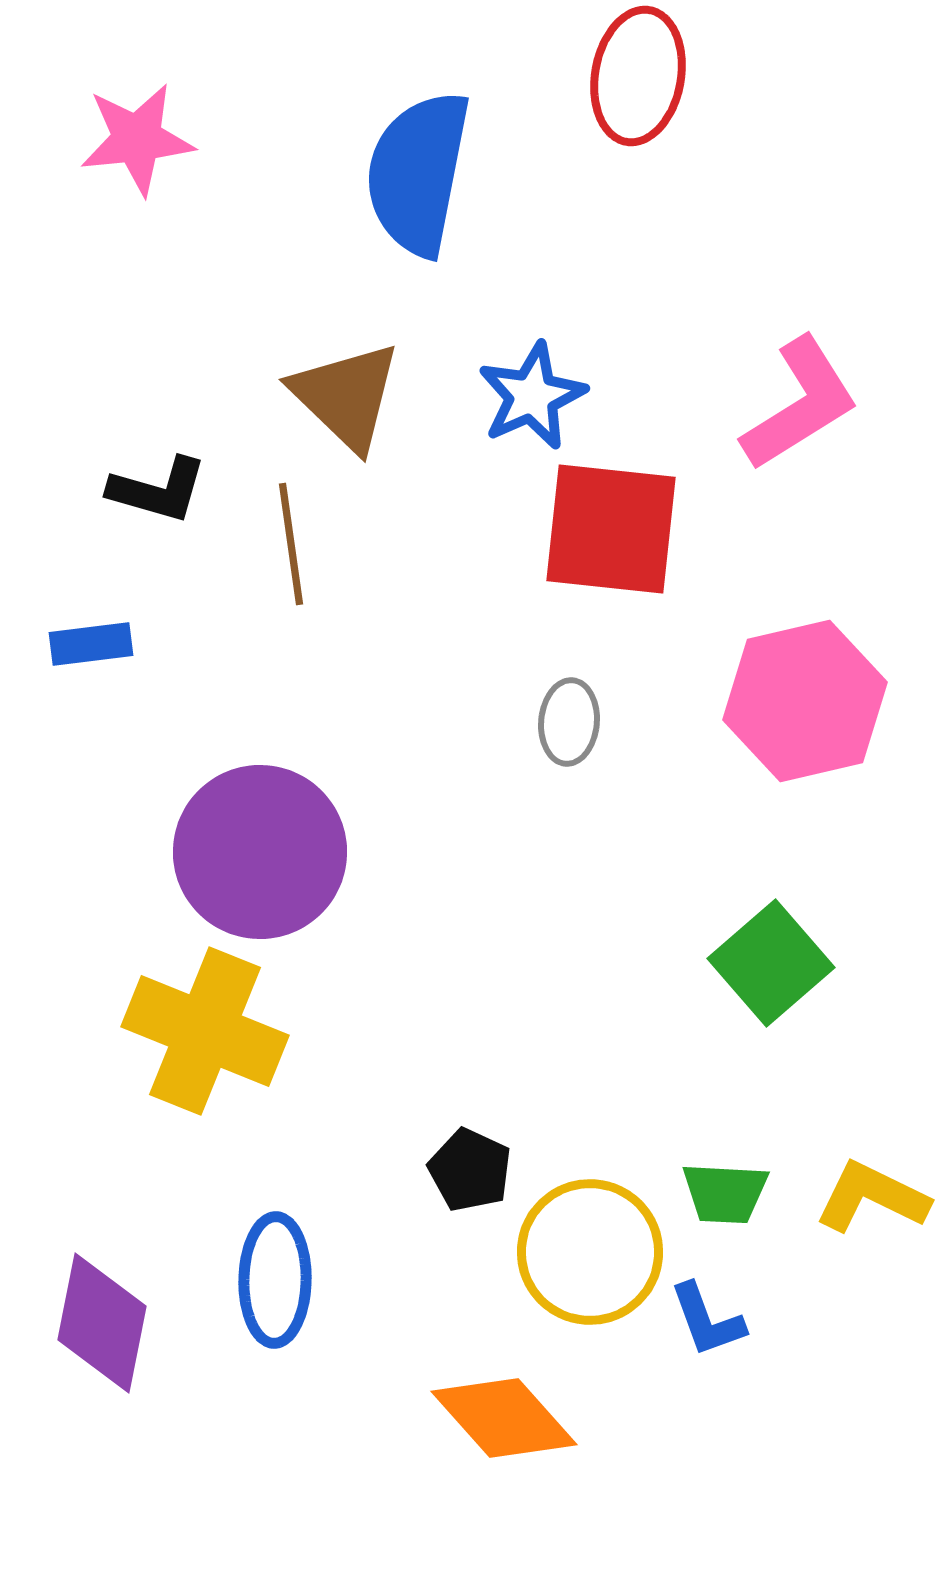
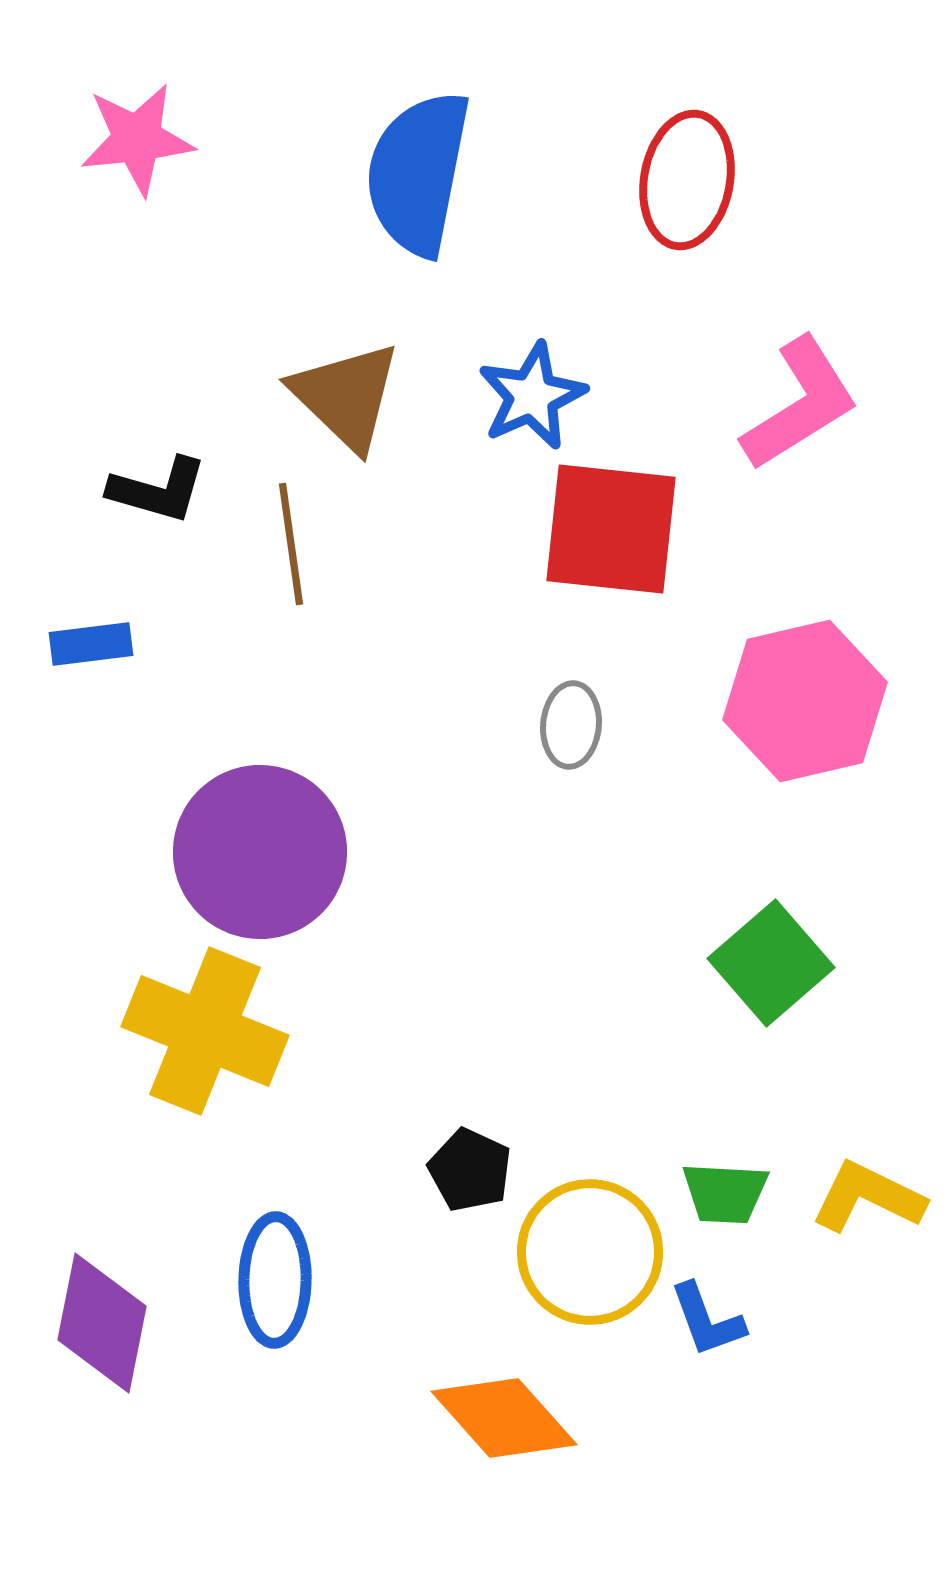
red ellipse: moved 49 px right, 104 px down
gray ellipse: moved 2 px right, 3 px down
yellow L-shape: moved 4 px left
